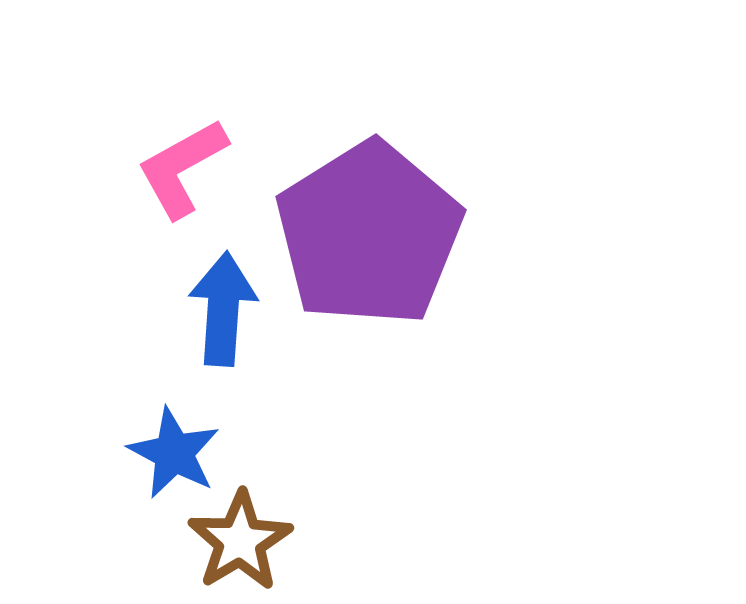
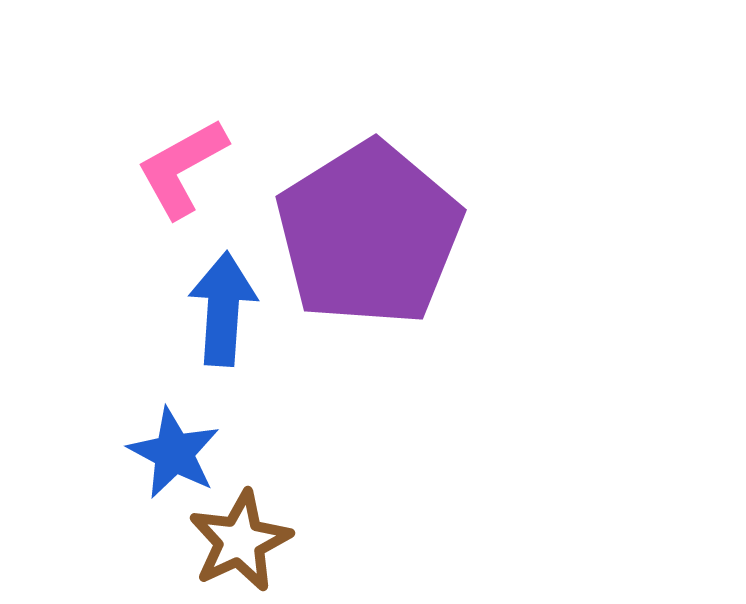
brown star: rotated 6 degrees clockwise
